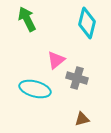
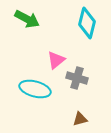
green arrow: rotated 145 degrees clockwise
brown triangle: moved 2 px left
